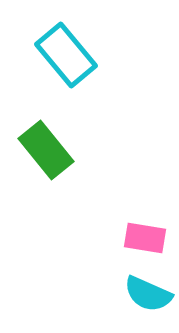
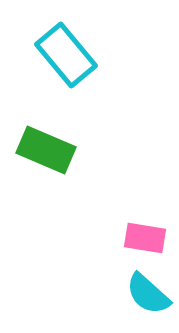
green rectangle: rotated 28 degrees counterclockwise
cyan semicircle: rotated 18 degrees clockwise
